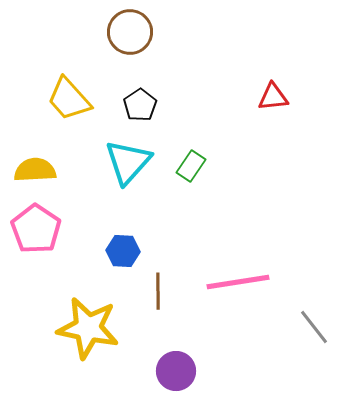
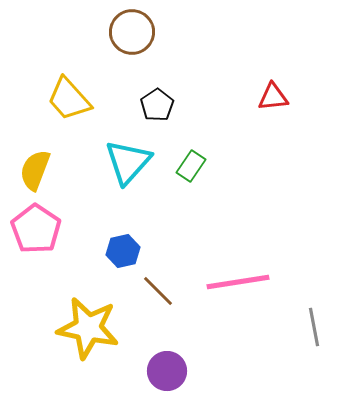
brown circle: moved 2 px right
black pentagon: moved 17 px right
yellow semicircle: rotated 66 degrees counterclockwise
blue hexagon: rotated 16 degrees counterclockwise
brown line: rotated 45 degrees counterclockwise
gray line: rotated 27 degrees clockwise
purple circle: moved 9 px left
